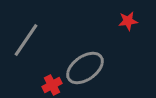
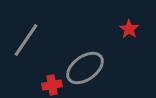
red star: moved 1 px right, 8 px down; rotated 30 degrees counterclockwise
red cross: rotated 18 degrees clockwise
